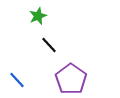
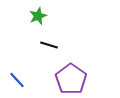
black line: rotated 30 degrees counterclockwise
